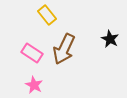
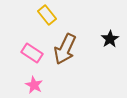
black star: rotated 12 degrees clockwise
brown arrow: moved 1 px right
